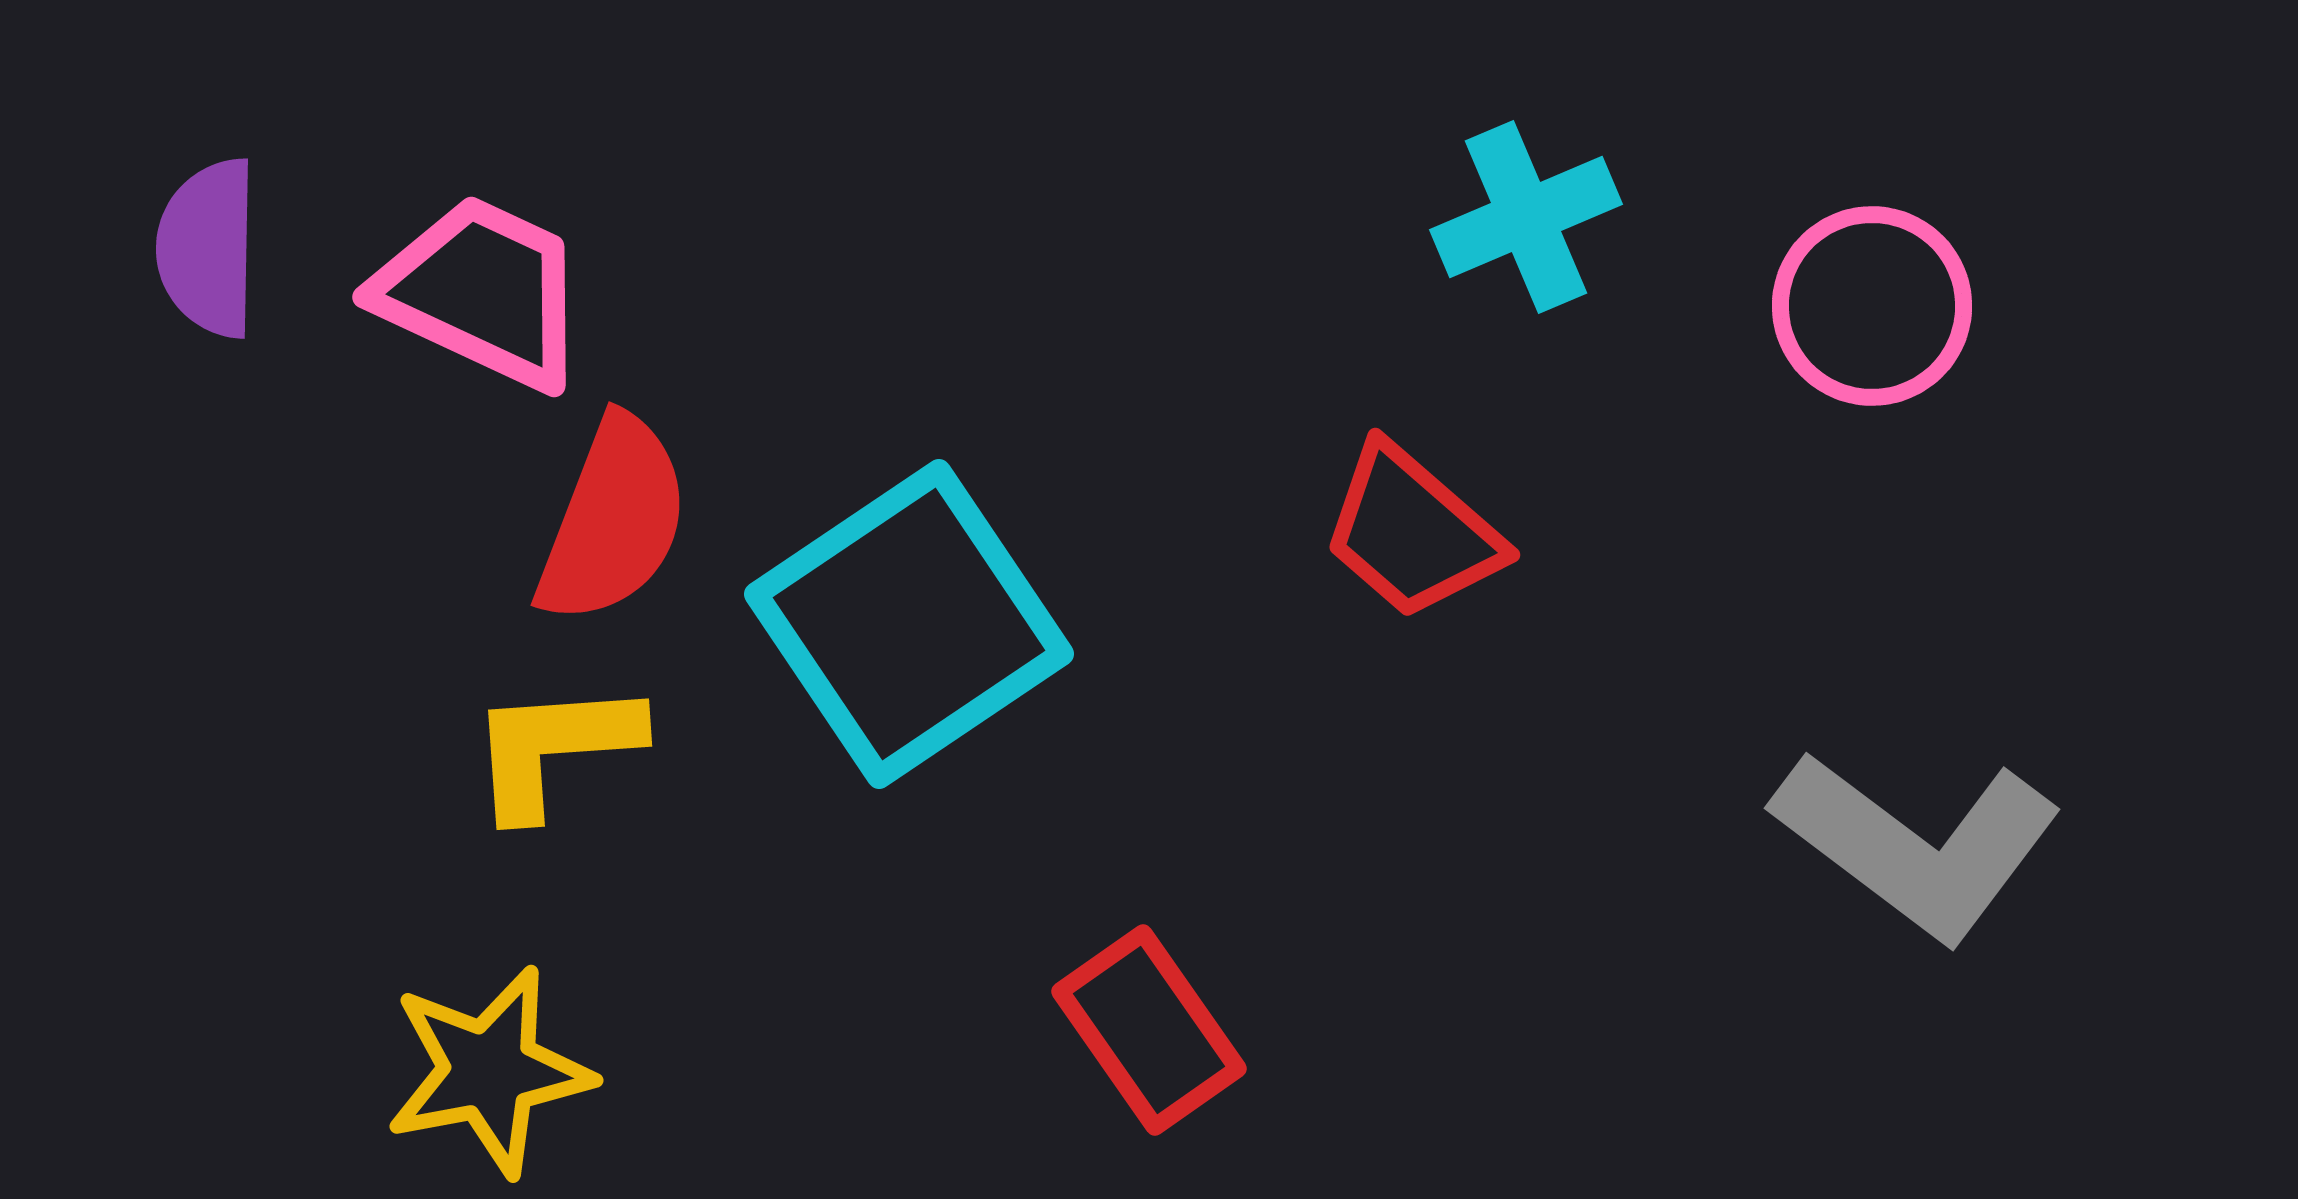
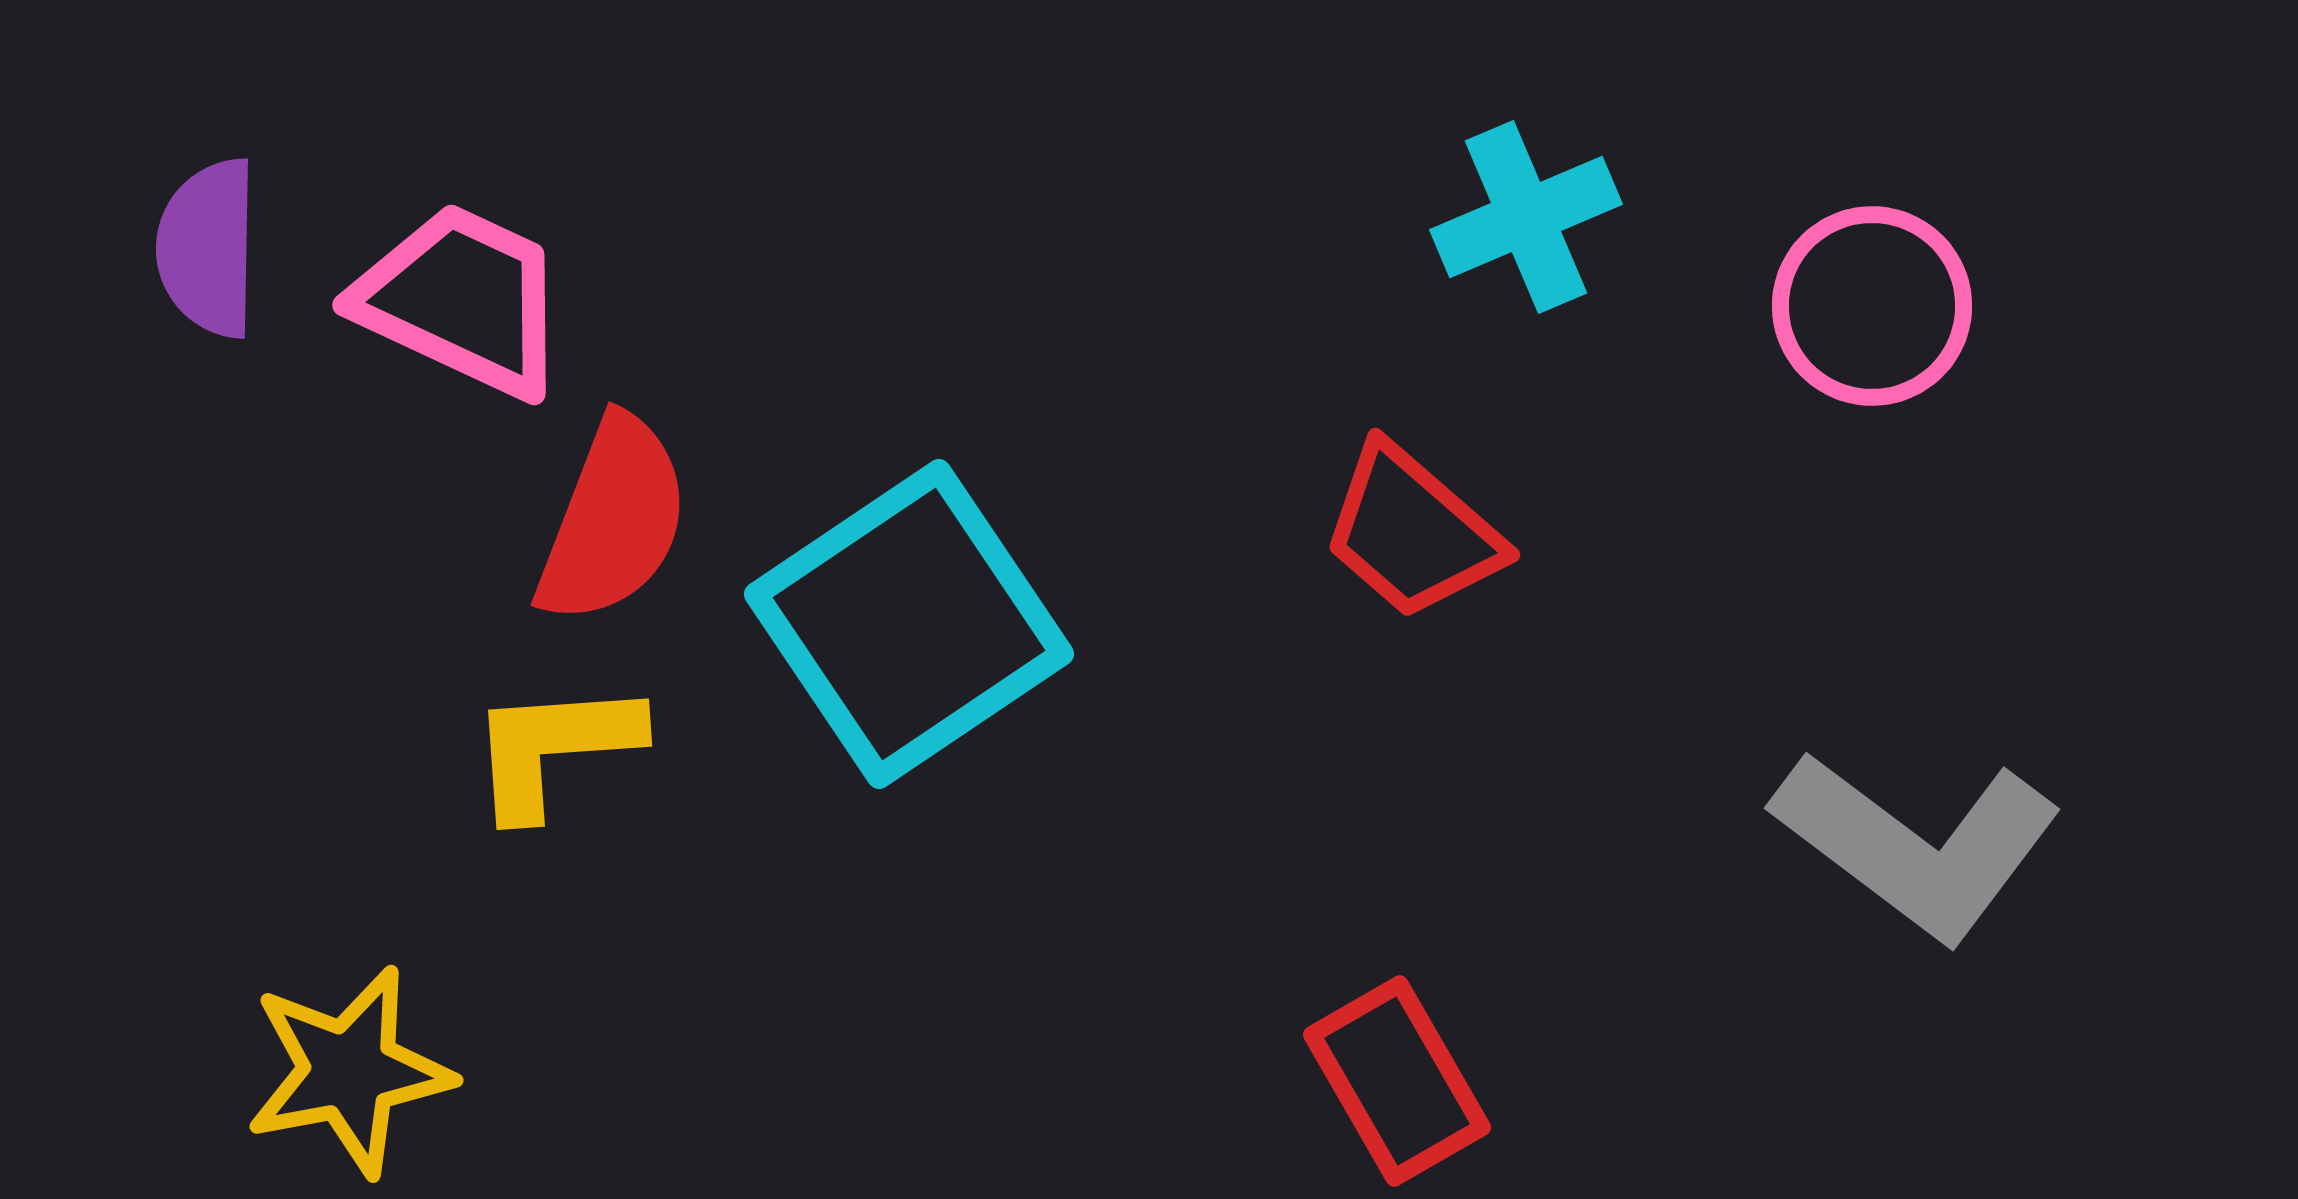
pink trapezoid: moved 20 px left, 8 px down
red rectangle: moved 248 px right, 51 px down; rotated 5 degrees clockwise
yellow star: moved 140 px left
